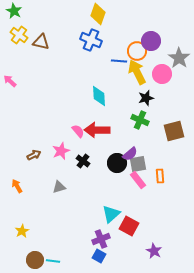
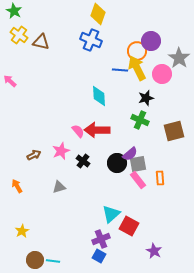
blue line: moved 1 px right, 9 px down
yellow arrow: moved 4 px up
orange rectangle: moved 2 px down
